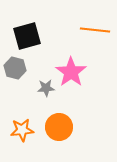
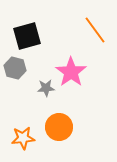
orange line: rotated 48 degrees clockwise
orange star: moved 1 px right, 8 px down
